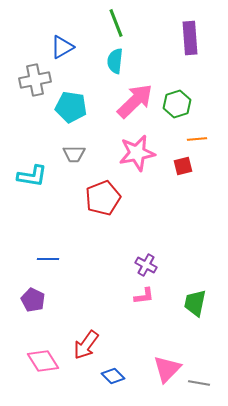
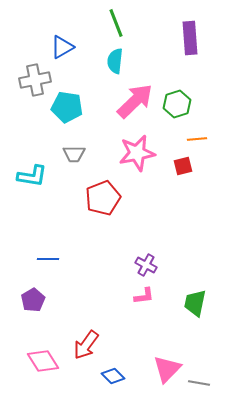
cyan pentagon: moved 4 px left
purple pentagon: rotated 15 degrees clockwise
